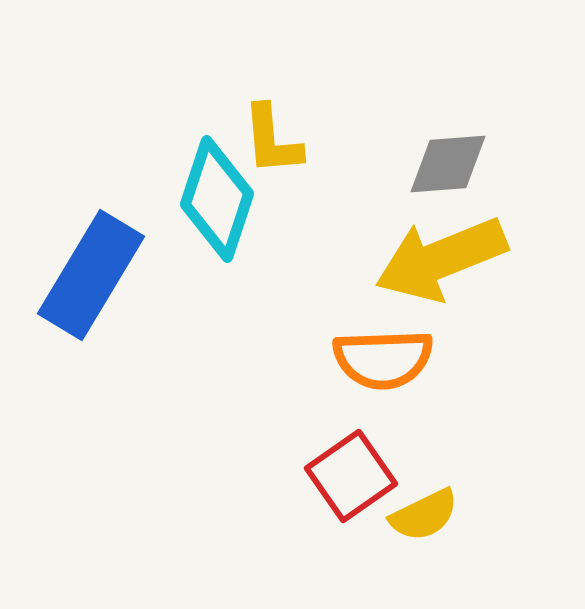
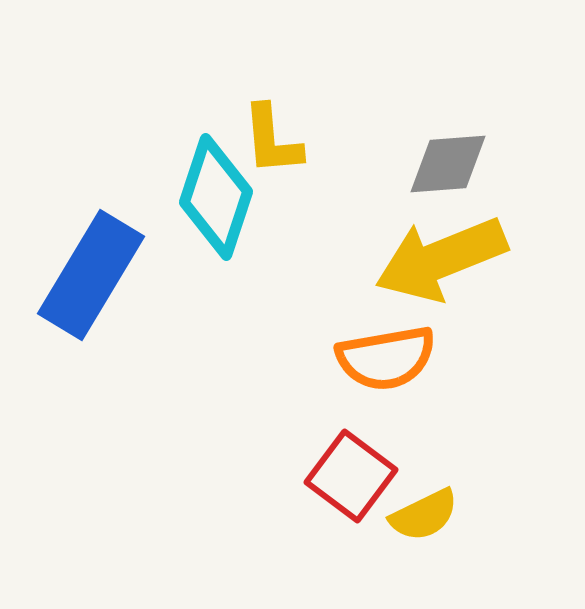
cyan diamond: moved 1 px left, 2 px up
orange semicircle: moved 3 px right, 1 px up; rotated 8 degrees counterclockwise
red square: rotated 18 degrees counterclockwise
